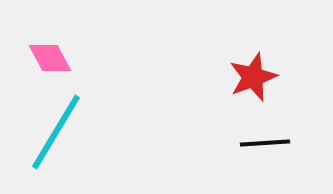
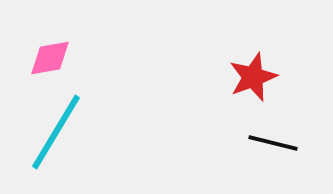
pink diamond: rotated 72 degrees counterclockwise
black line: moved 8 px right; rotated 18 degrees clockwise
